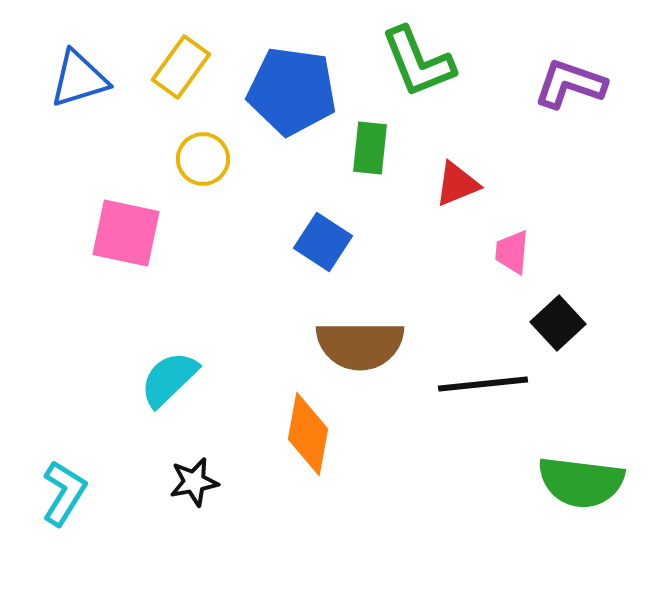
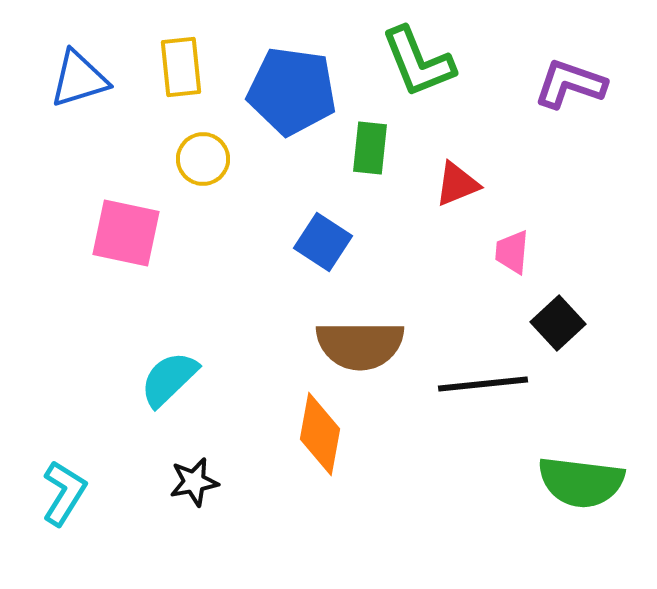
yellow rectangle: rotated 42 degrees counterclockwise
orange diamond: moved 12 px right
